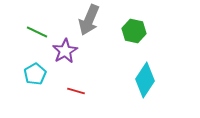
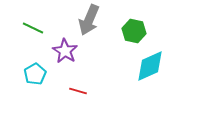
green line: moved 4 px left, 4 px up
purple star: rotated 10 degrees counterclockwise
cyan diamond: moved 5 px right, 14 px up; rotated 32 degrees clockwise
red line: moved 2 px right
